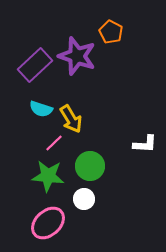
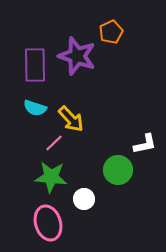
orange pentagon: rotated 20 degrees clockwise
purple rectangle: rotated 48 degrees counterclockwise
cyan semicircle: moved 6 px left, 1 px up
yellow arrow: rotated 12 degrees counterclockwise
white L-shape: rotated 15 degrees counterclockwise
green circle: moved 28 px right, 4 px down
green star: moved 3 px right, 1 px down
pink ellipse: rotated 64 degrees counterclockwise
